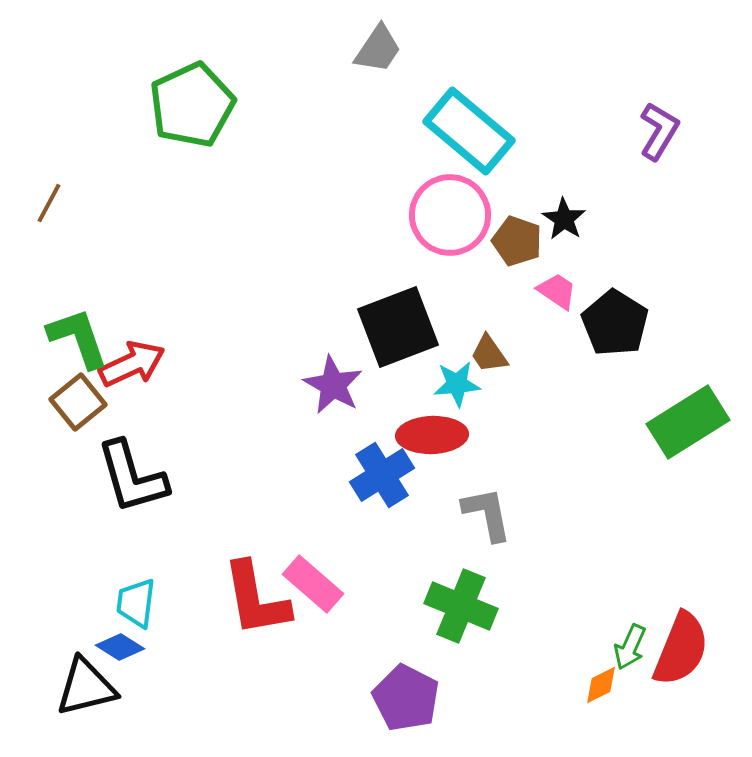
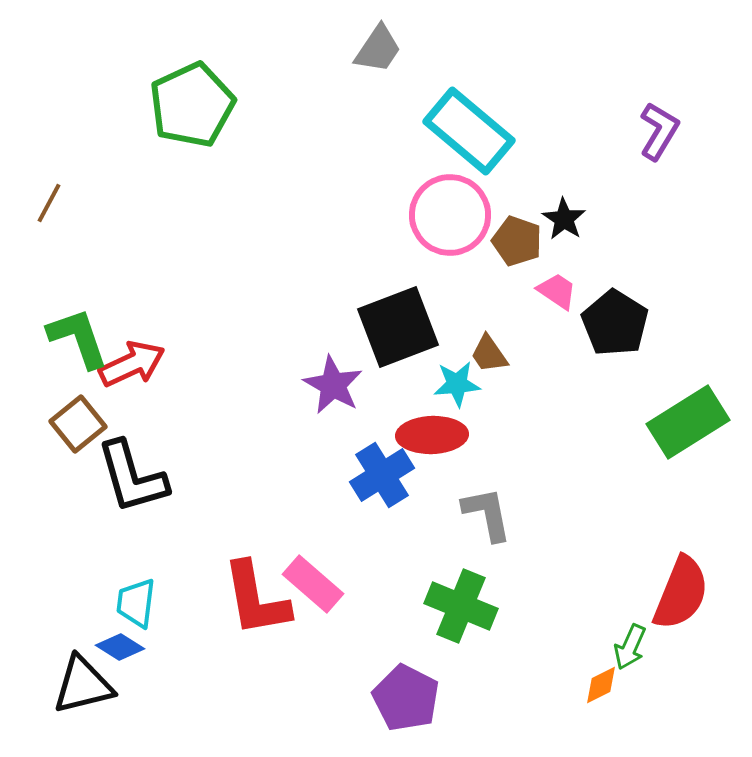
brown square: moved 22 px down
red semicircle: moved 56 px up
black triangle: moved 3 px left, 2 px up
